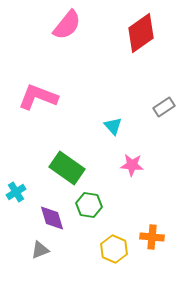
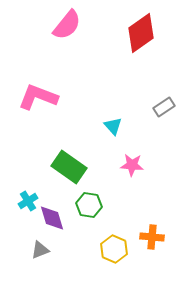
green rectangle: moved 2 px right, 1 px up
cyan cross: moved 12 px right, 9 px down
